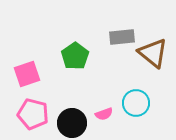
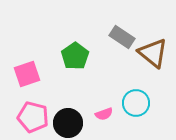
gray rectangle: rotated 40 degrees clockwise
pink pentagon: moved 3 px down
black circle: moved 4 px left
